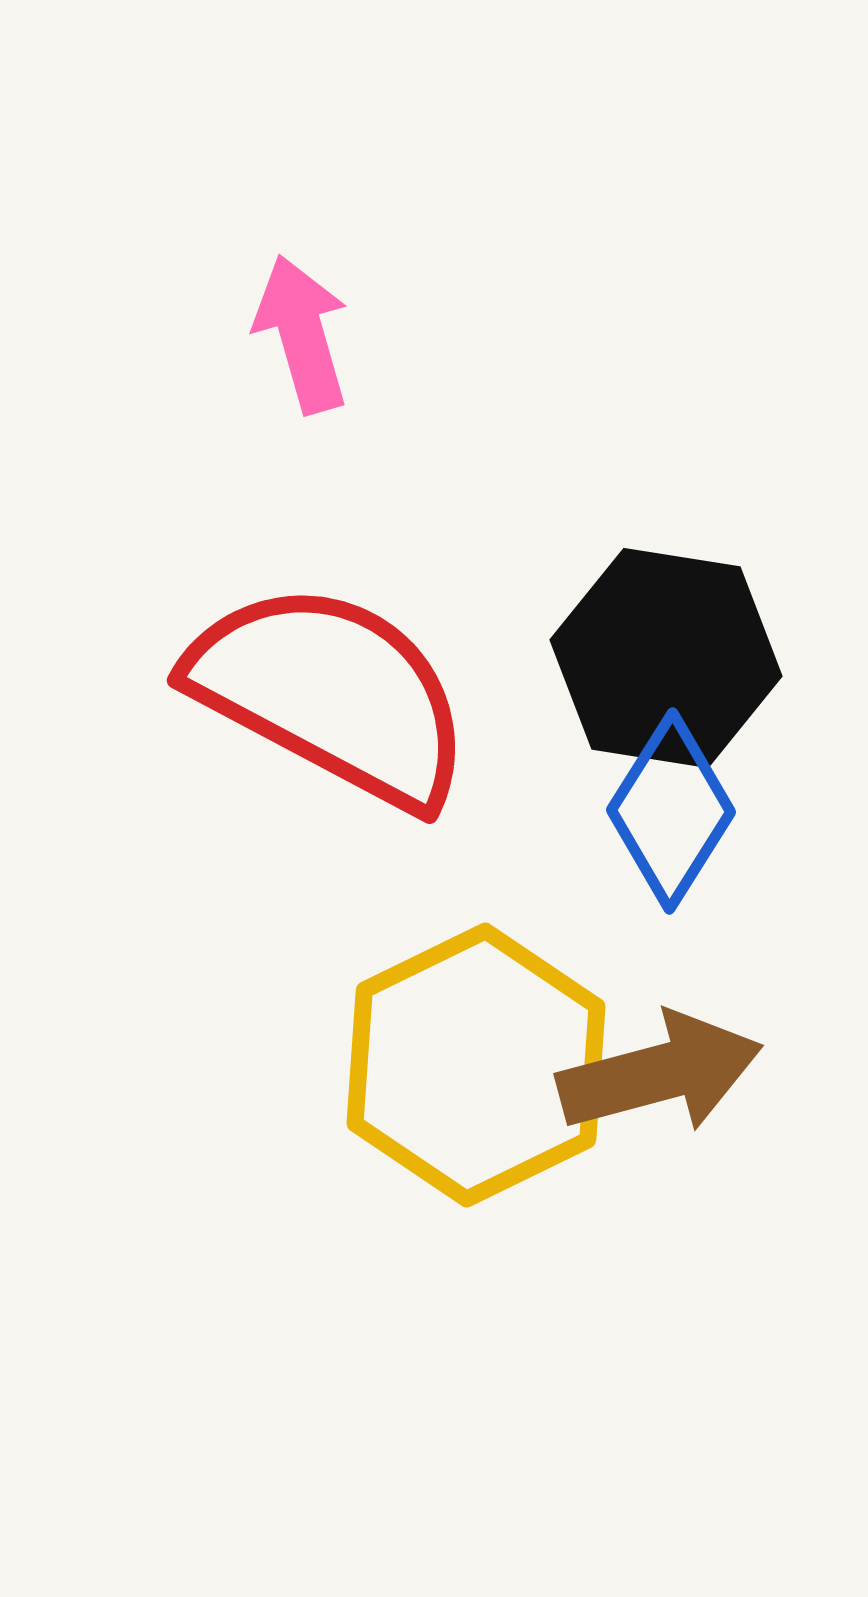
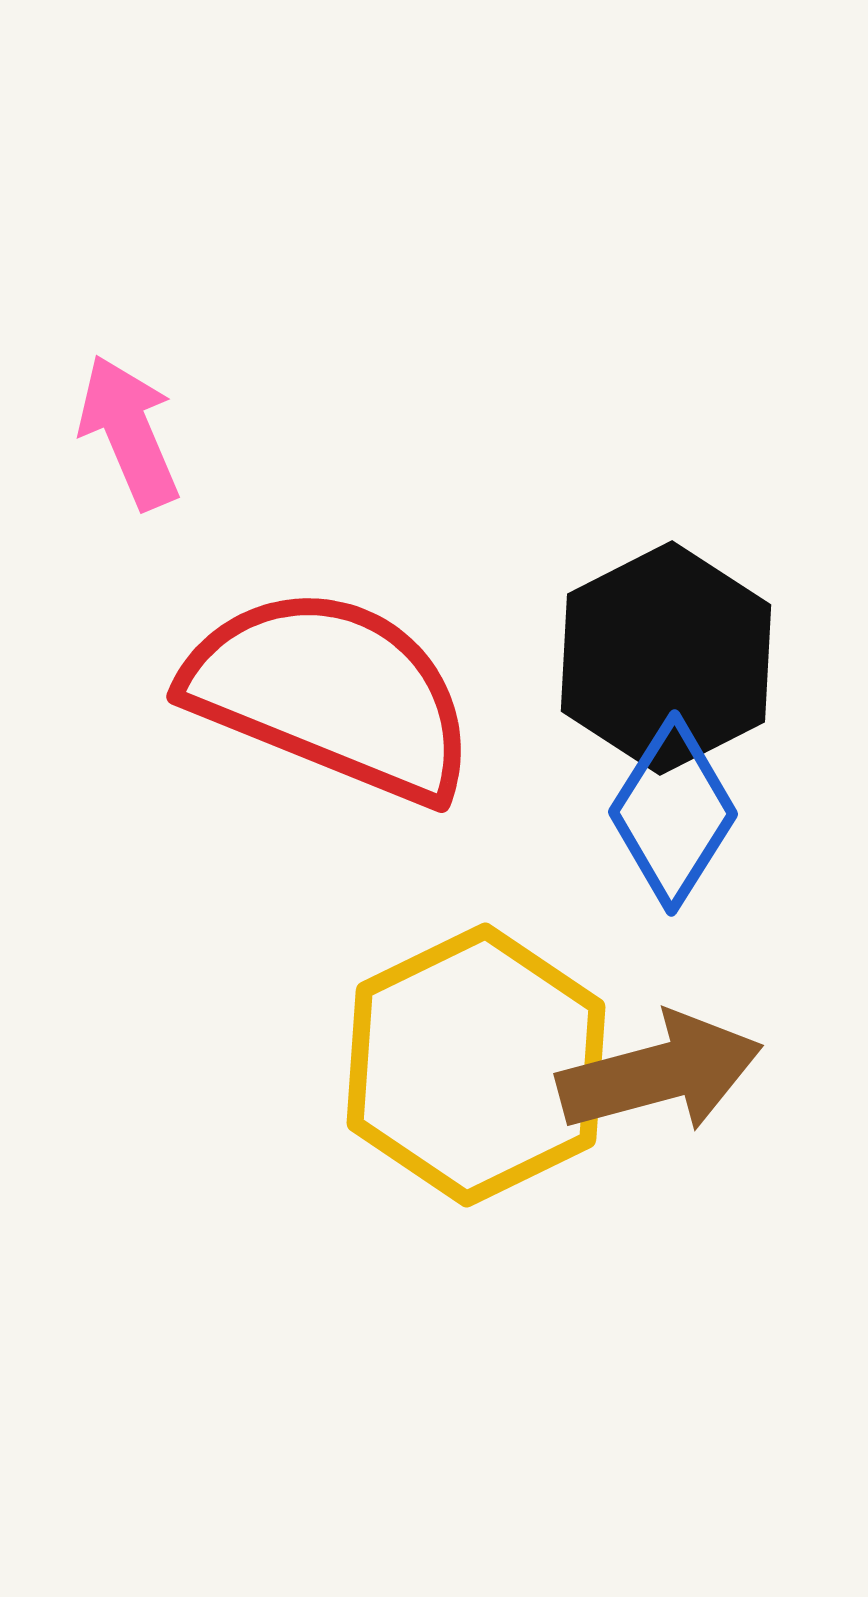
pink arrow: moved 173 px left, 98 px down; rotated 7 degrees counterclockwise
black hexagon: rotated 24 degrees clockwise
red semicircle: rotated 6 degrees counterclockwise
blue diamond: moved 2 px right, 2 px down
